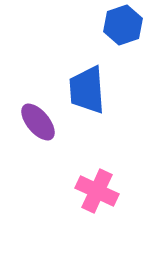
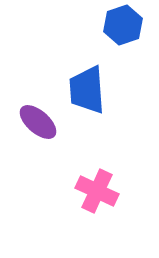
purple ellipse: rotated 9 degrees counterclockwise
